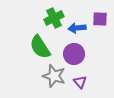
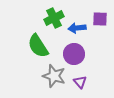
green semicircle: moved 2 px left, 1 px up
